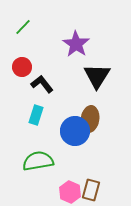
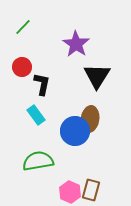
black L-shape: rotated 50 degrees clockwise
cyan rectangle: rotated 54 degrees counterclockwise
